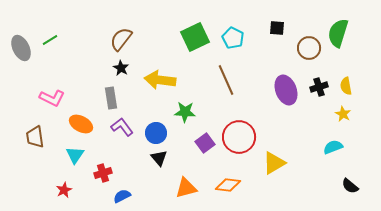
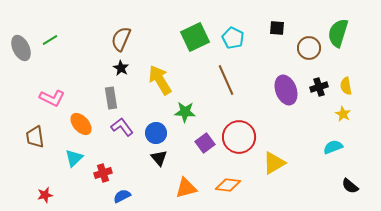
brown semicircle: rotated 15 degrees counterclockwise
yellow arrow: rotated 52 degrees clockwise
orange ellipse: rotated 20 degrees clockwise
cyan triangle: moved 1 px left, 3 px down; rotated 12 degrees clockwise
red star: moved 19 px left, 5 px down; rotated 14 degrees clockwise
